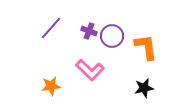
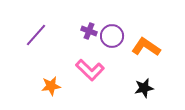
purple line: moved 15 px left, 7 px down
orange L-shape: rotated 48 degrees counterclockwise
